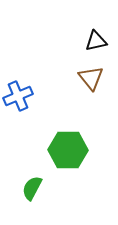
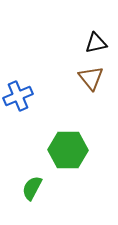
black triangle: moved 2 px down
